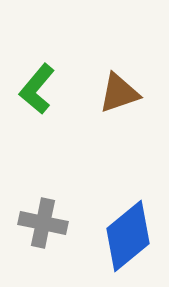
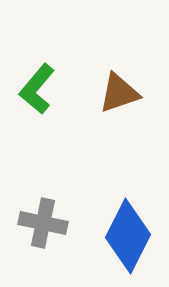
blue diamond: rotated 24 degrees counterclockwise
